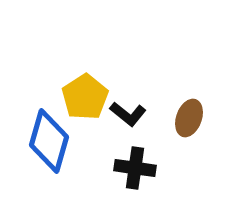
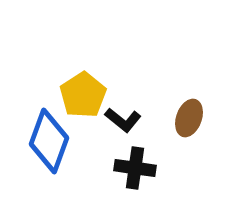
yellow pentagon: moved 2 px left, 2 px up
black L-shape: moved 5 px left, 6 px down
blue diamond: rotated 4 degrees clockwise
